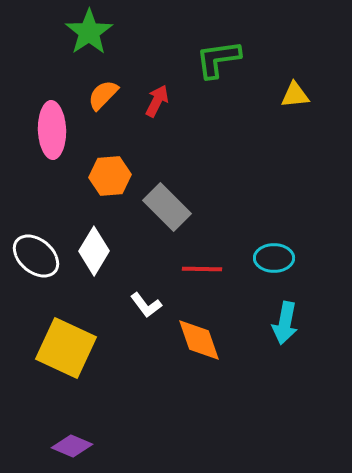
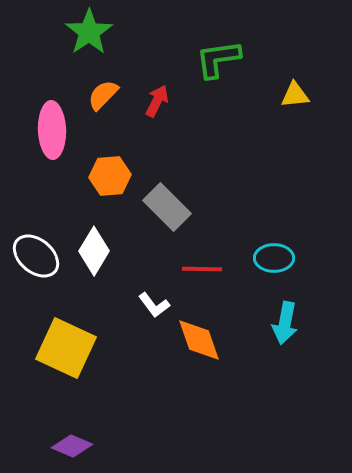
white L-shape: moved 8 px right
